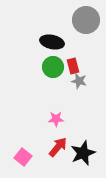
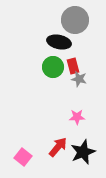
gray circle: moved 11 px left
black ellipse: moved 7 px right
gray star: moved 2 px up
pink star: moved 21 px right, 2 px up
black star: moved 1 px up
